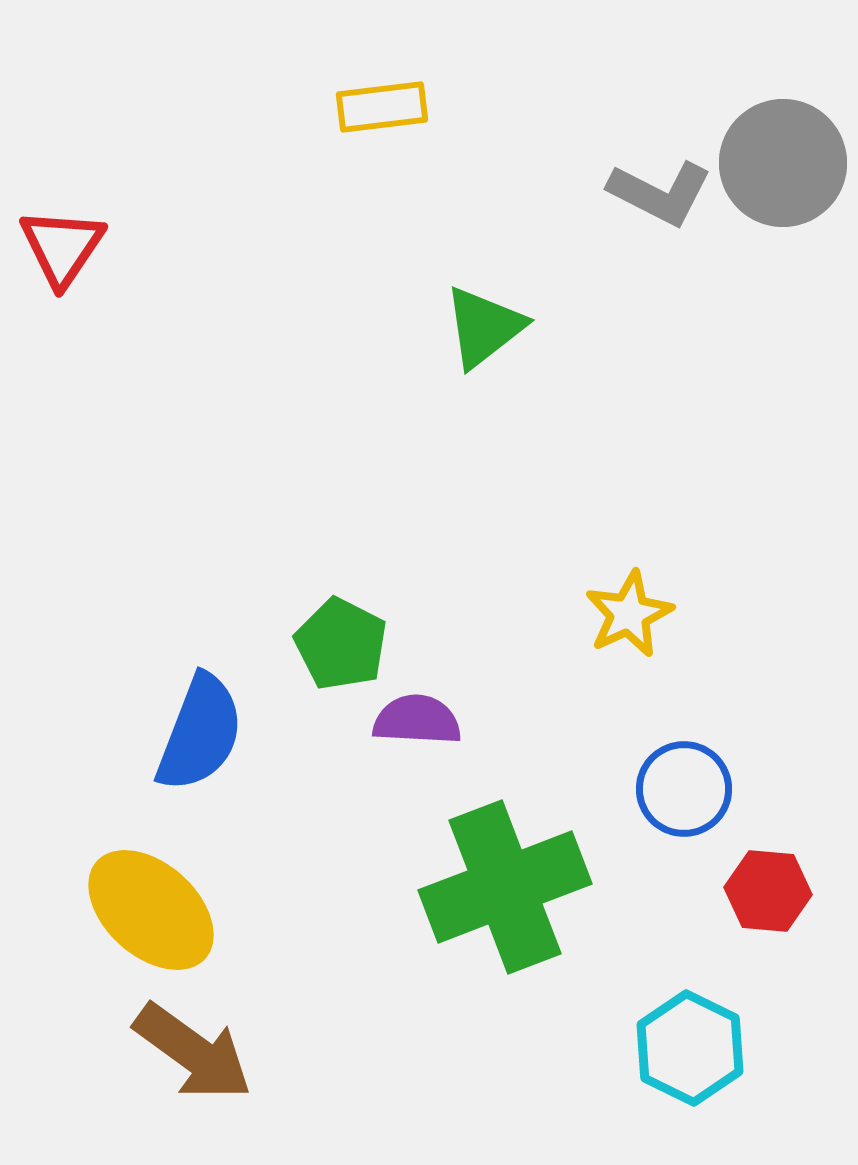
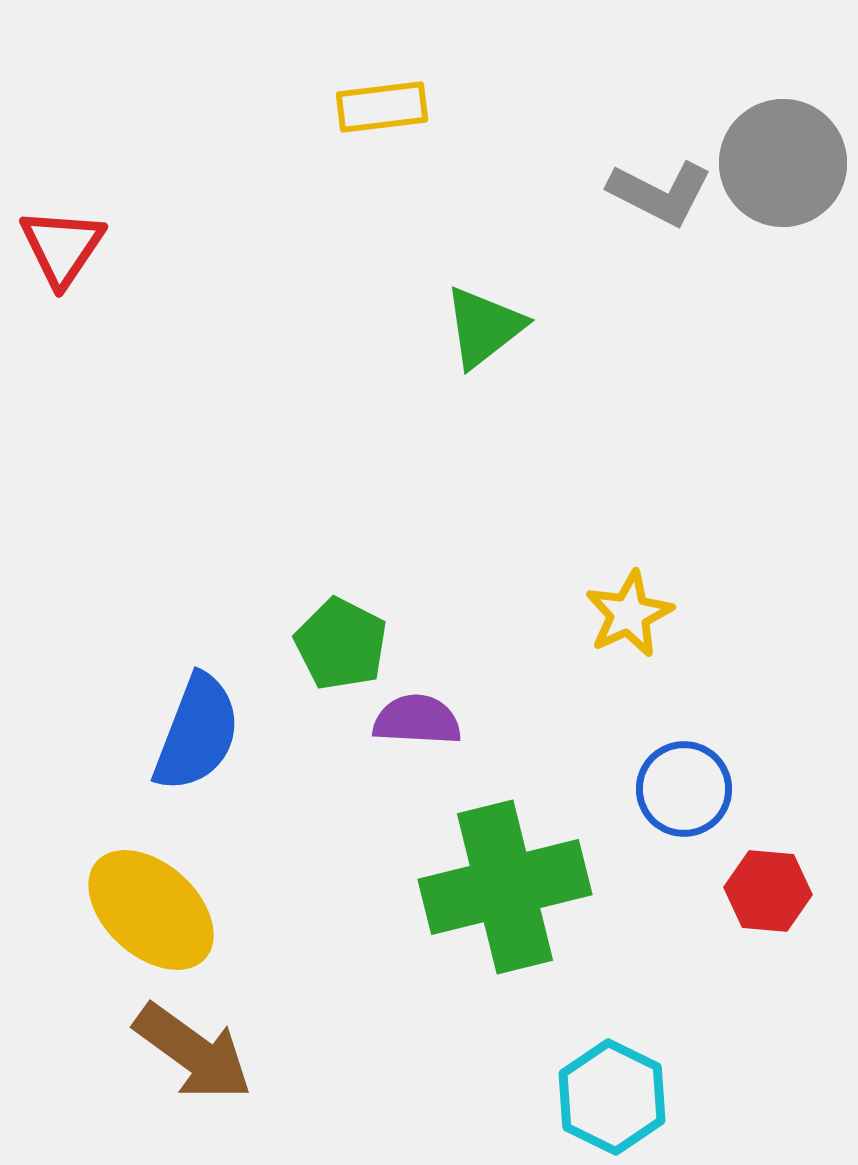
blue semicircle: moved 3 px left
green cross: rotated 7 degrees clockwise
cyan hexagon: moved 78 px left, 49 px down
